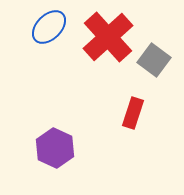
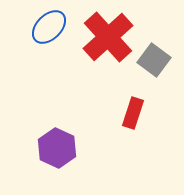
purple hexagon: moved 2 px right
